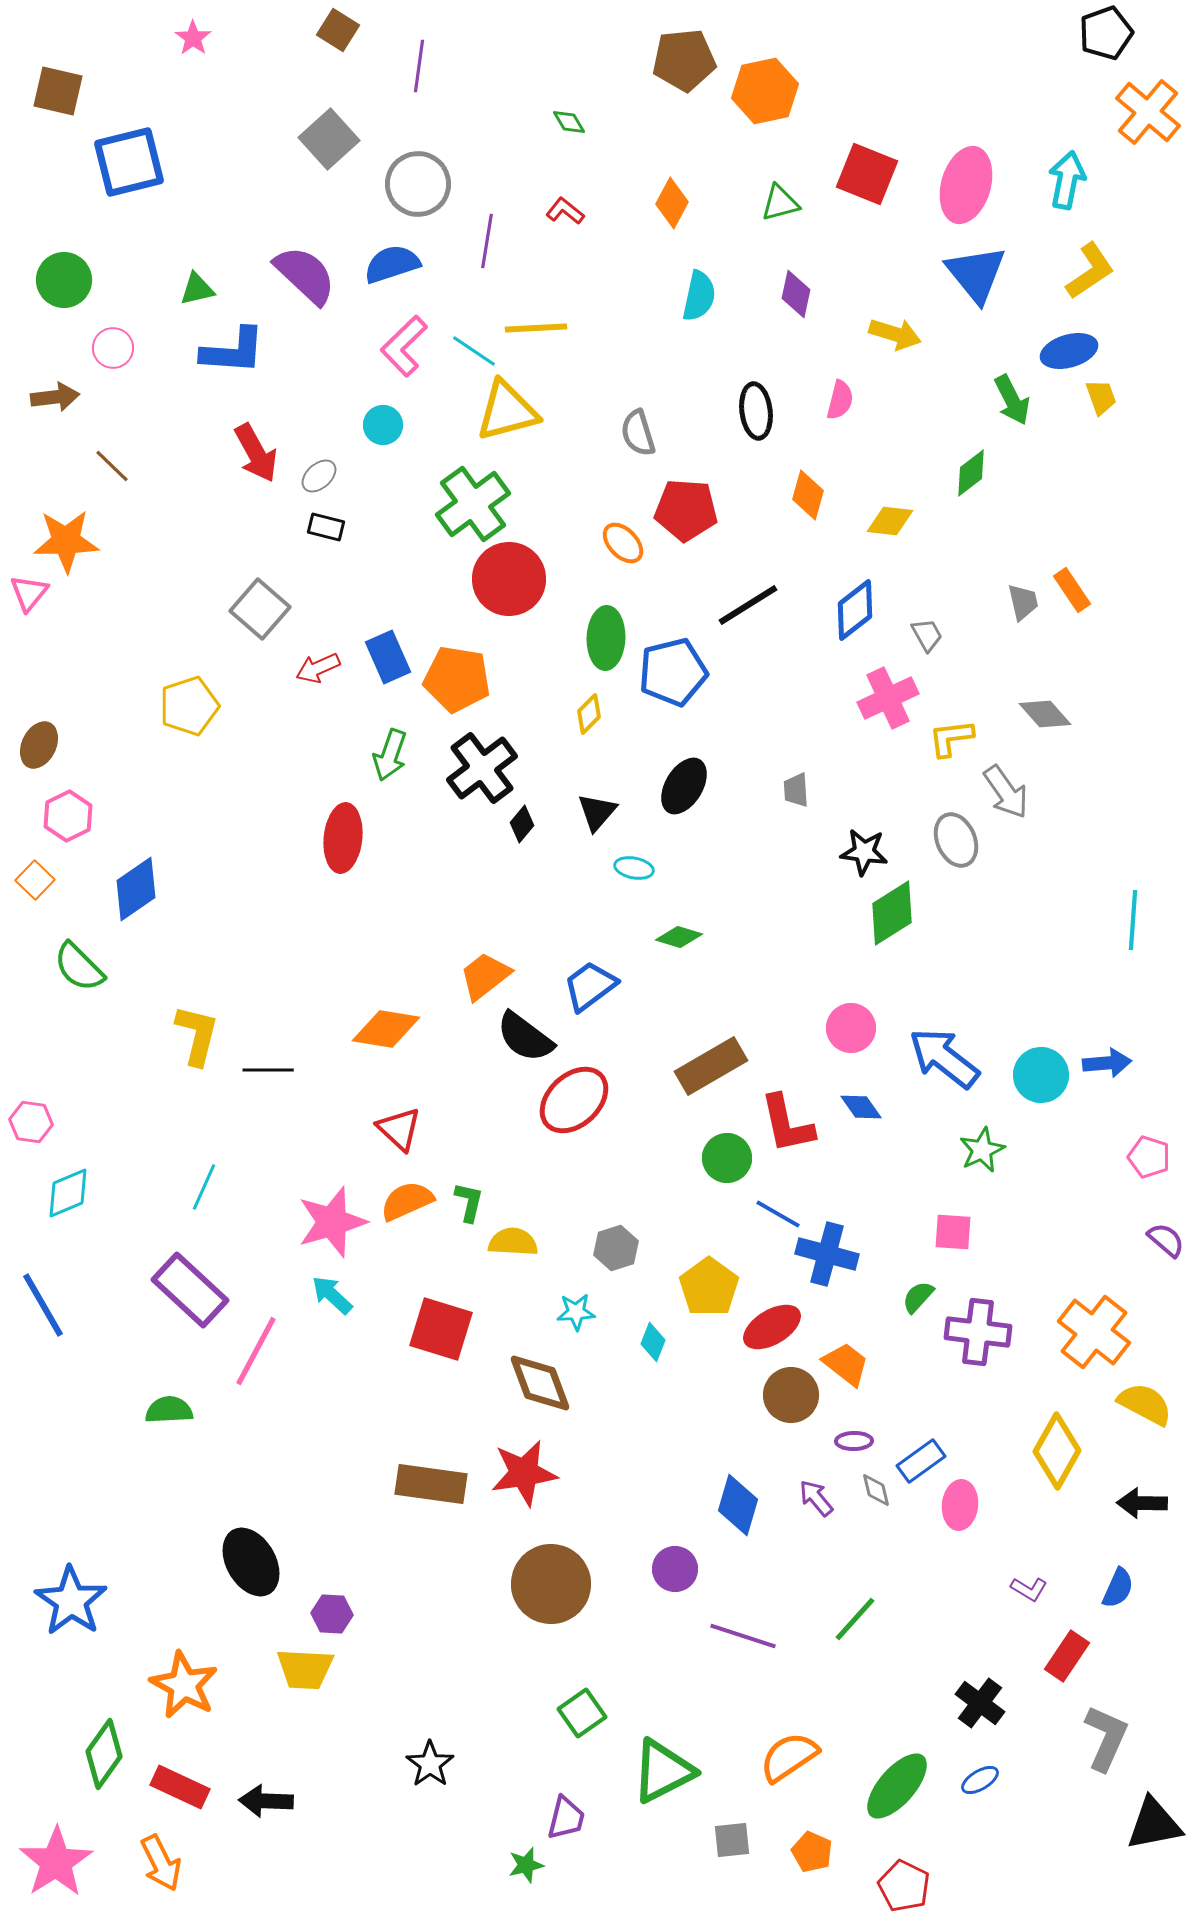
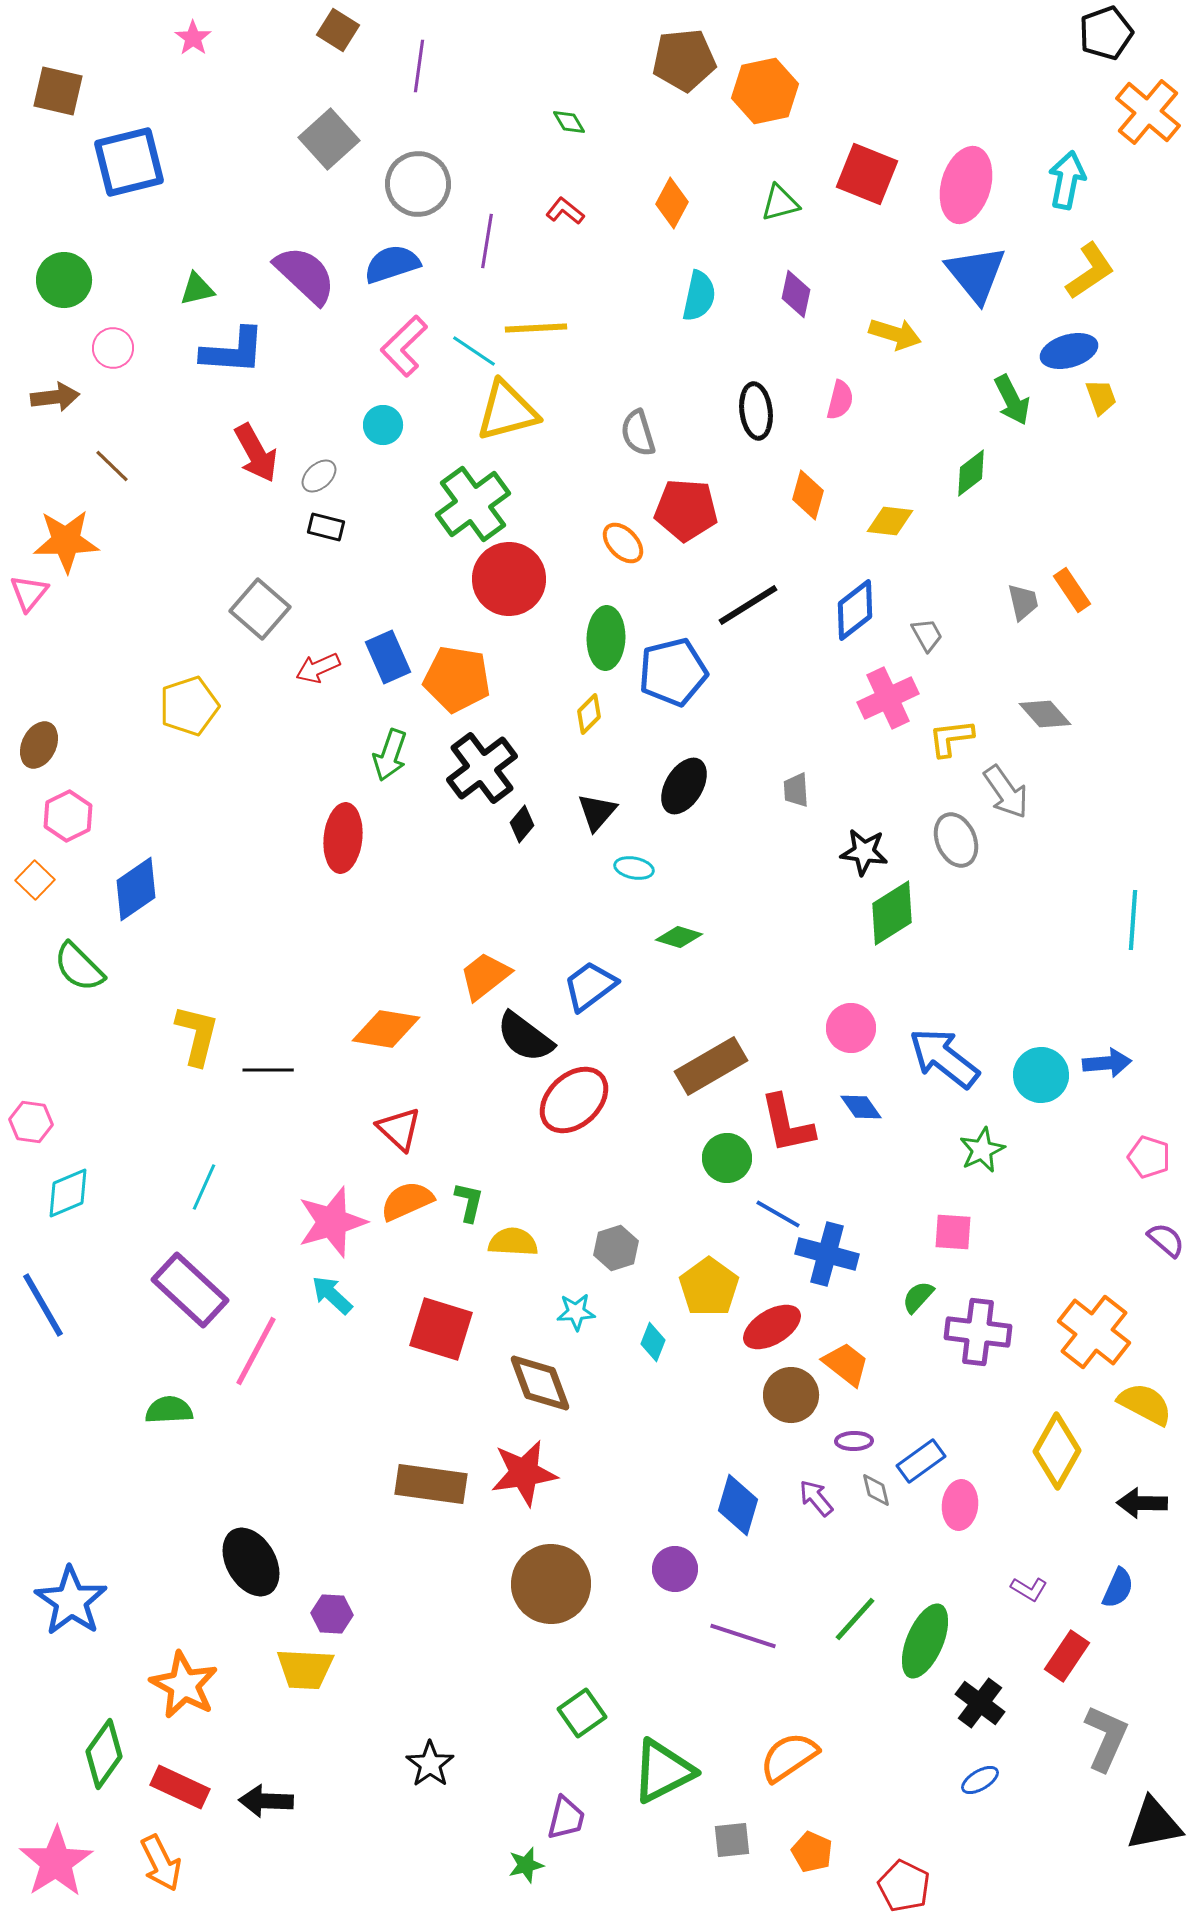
green ellipse at (897, 1786): moved 28 px right, 145 px up; rotated 18 degrees counterclockwise
